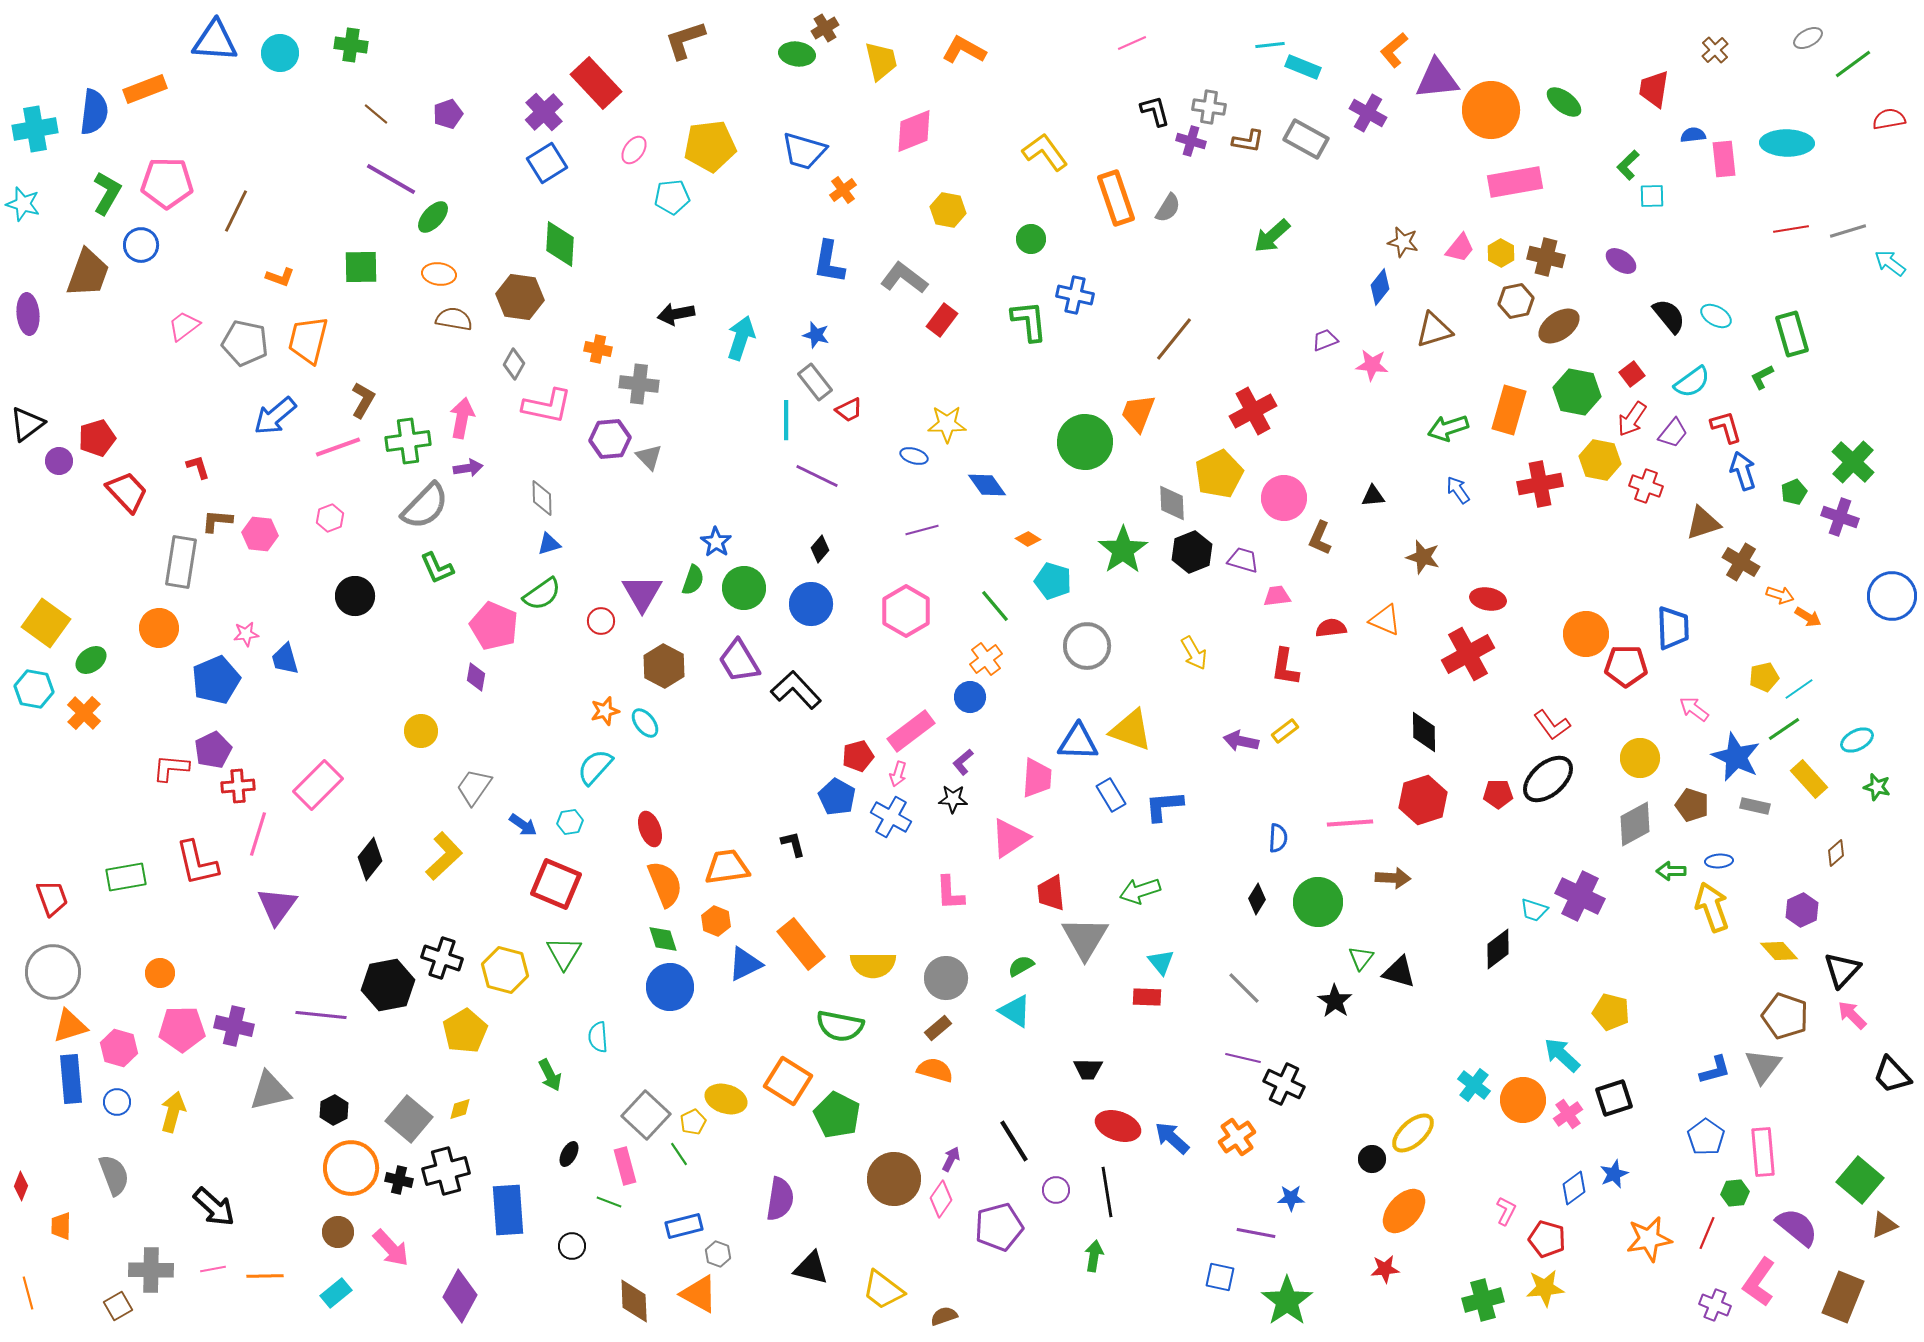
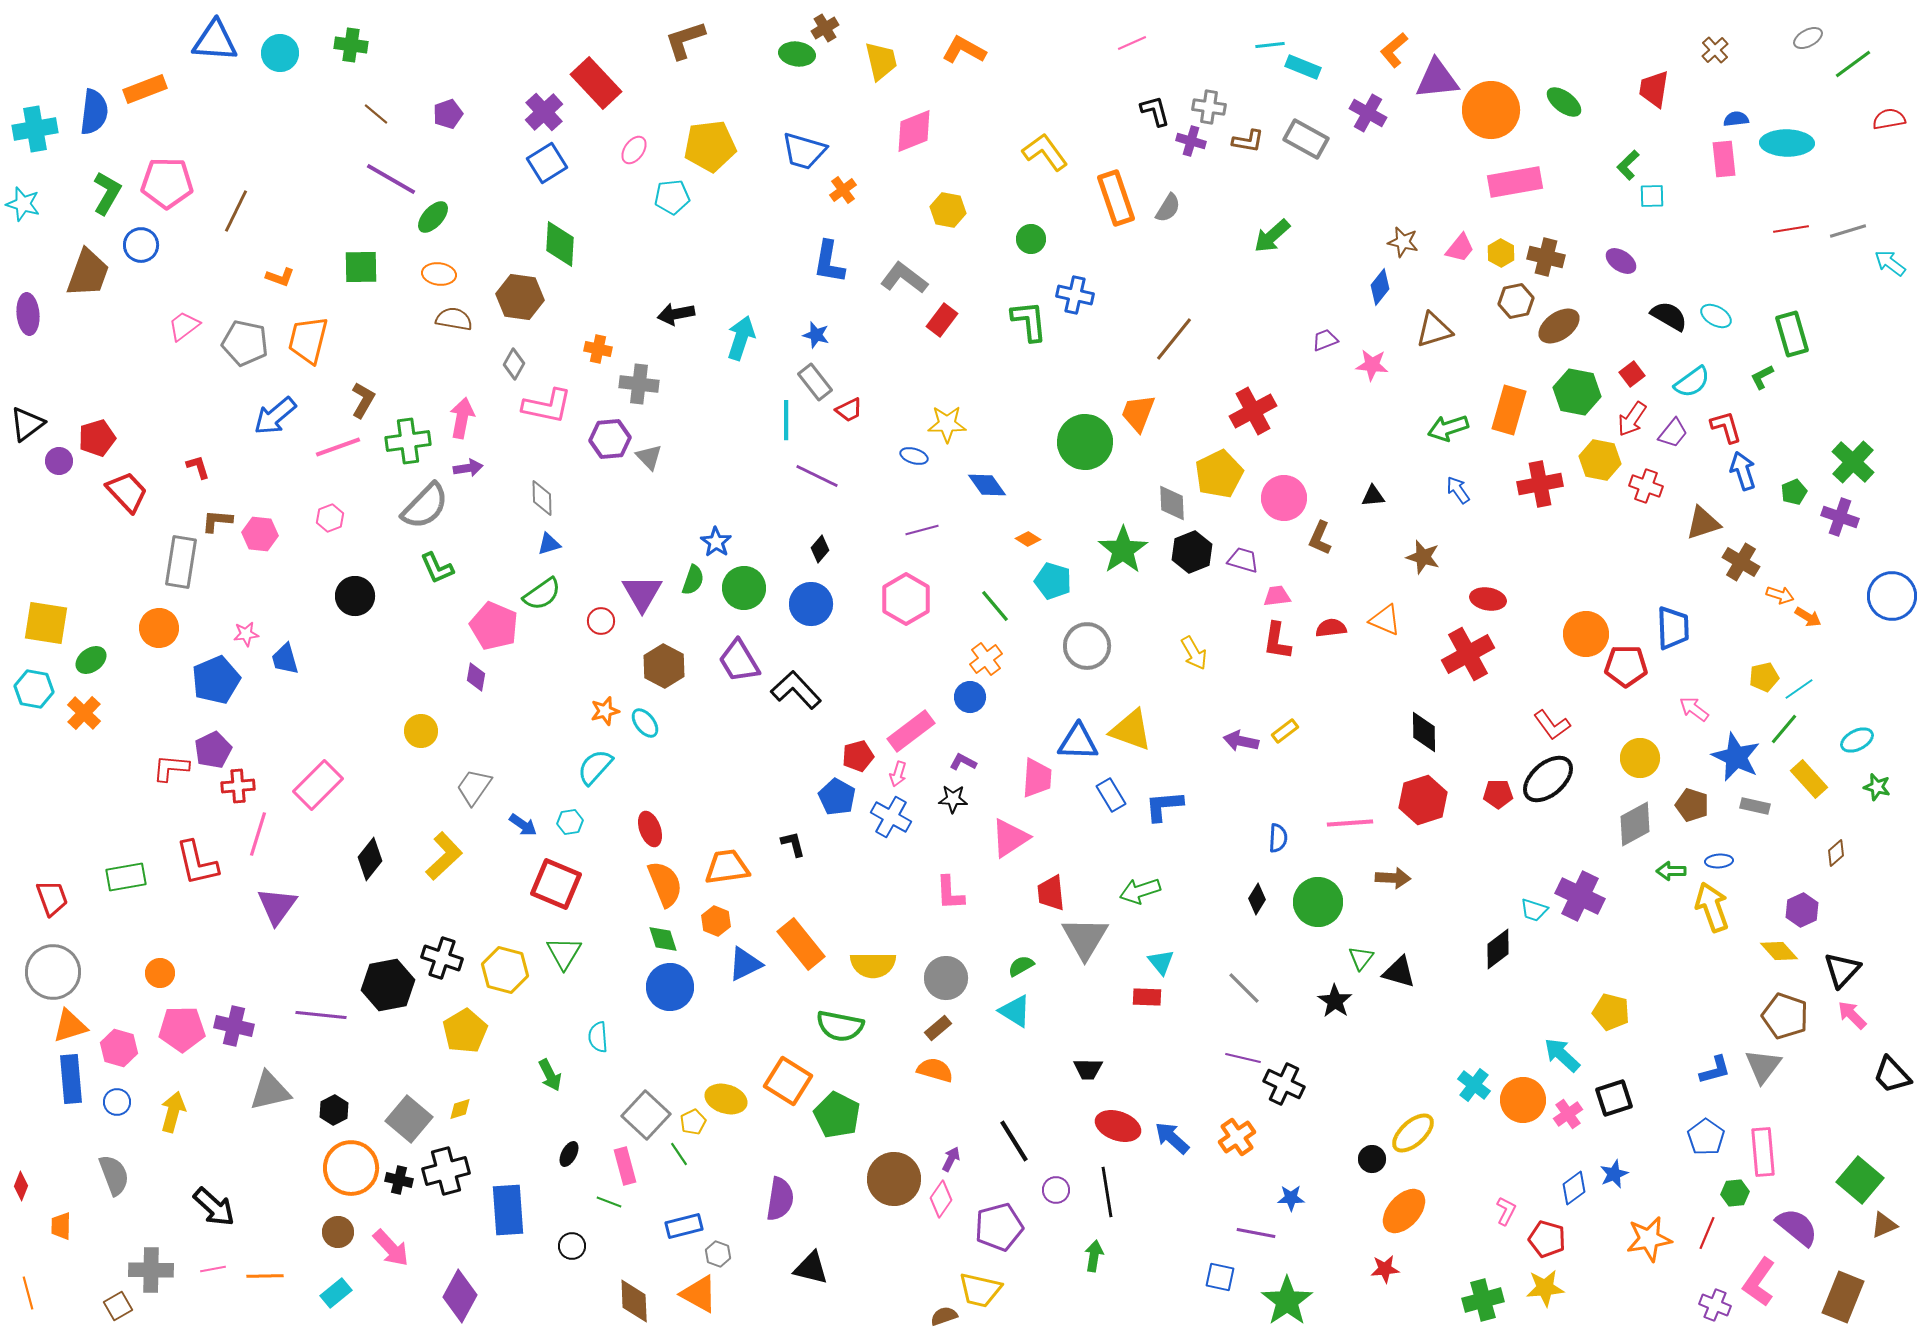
blue semicircle at (1693, 135): moved 43 px right, 16 px up
black semicircle at (1669, 316): rotated 21 degrees counterclockwise
pink hexagon at (906, 611): moved 12 px up
yellow square at (46, 623): rotated 27 degrees counterclockwise
red L-shape at (1285, 667): moved 8 px left, 26 px up
green line at (1784, 729): rotated 16 degrees counterclockwise
purple L-shape at (963, 762): rotated 68 degrees clockwise
yellow trapezoid at (883, 1290): moved 97 px right; rotated 24 degrees counterclockwise
